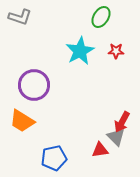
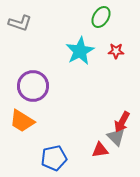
gray L-shape: moved 6 px down
purple circle: moved 1 px left, 1 px down
